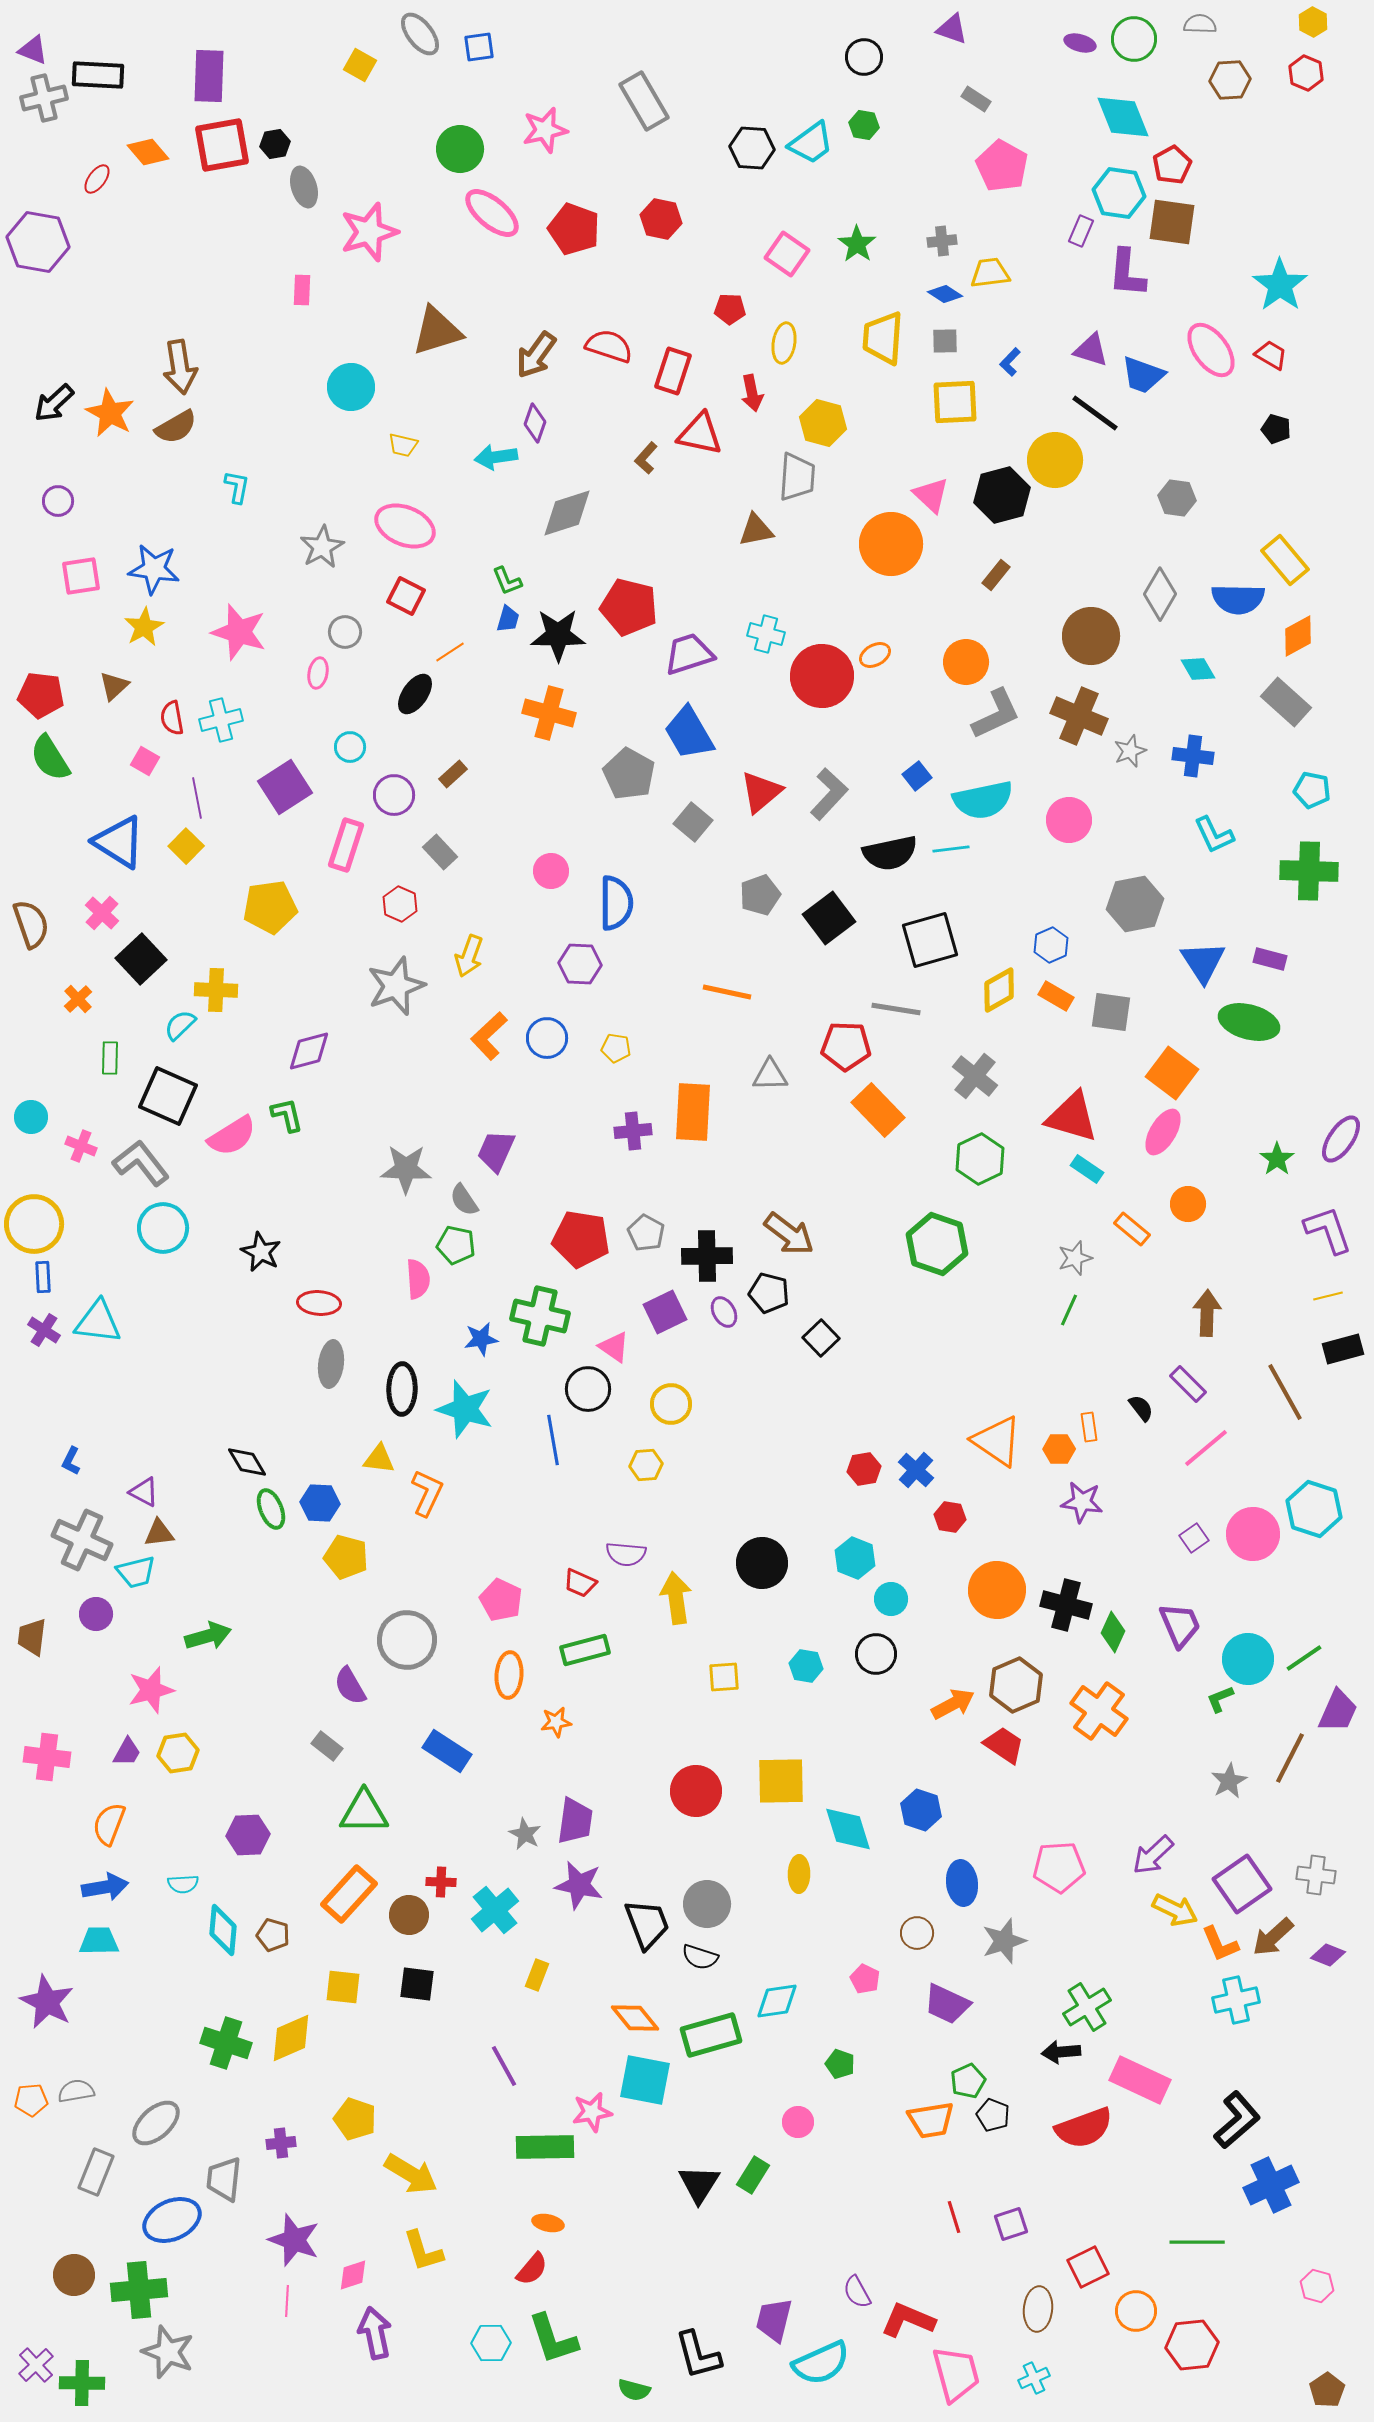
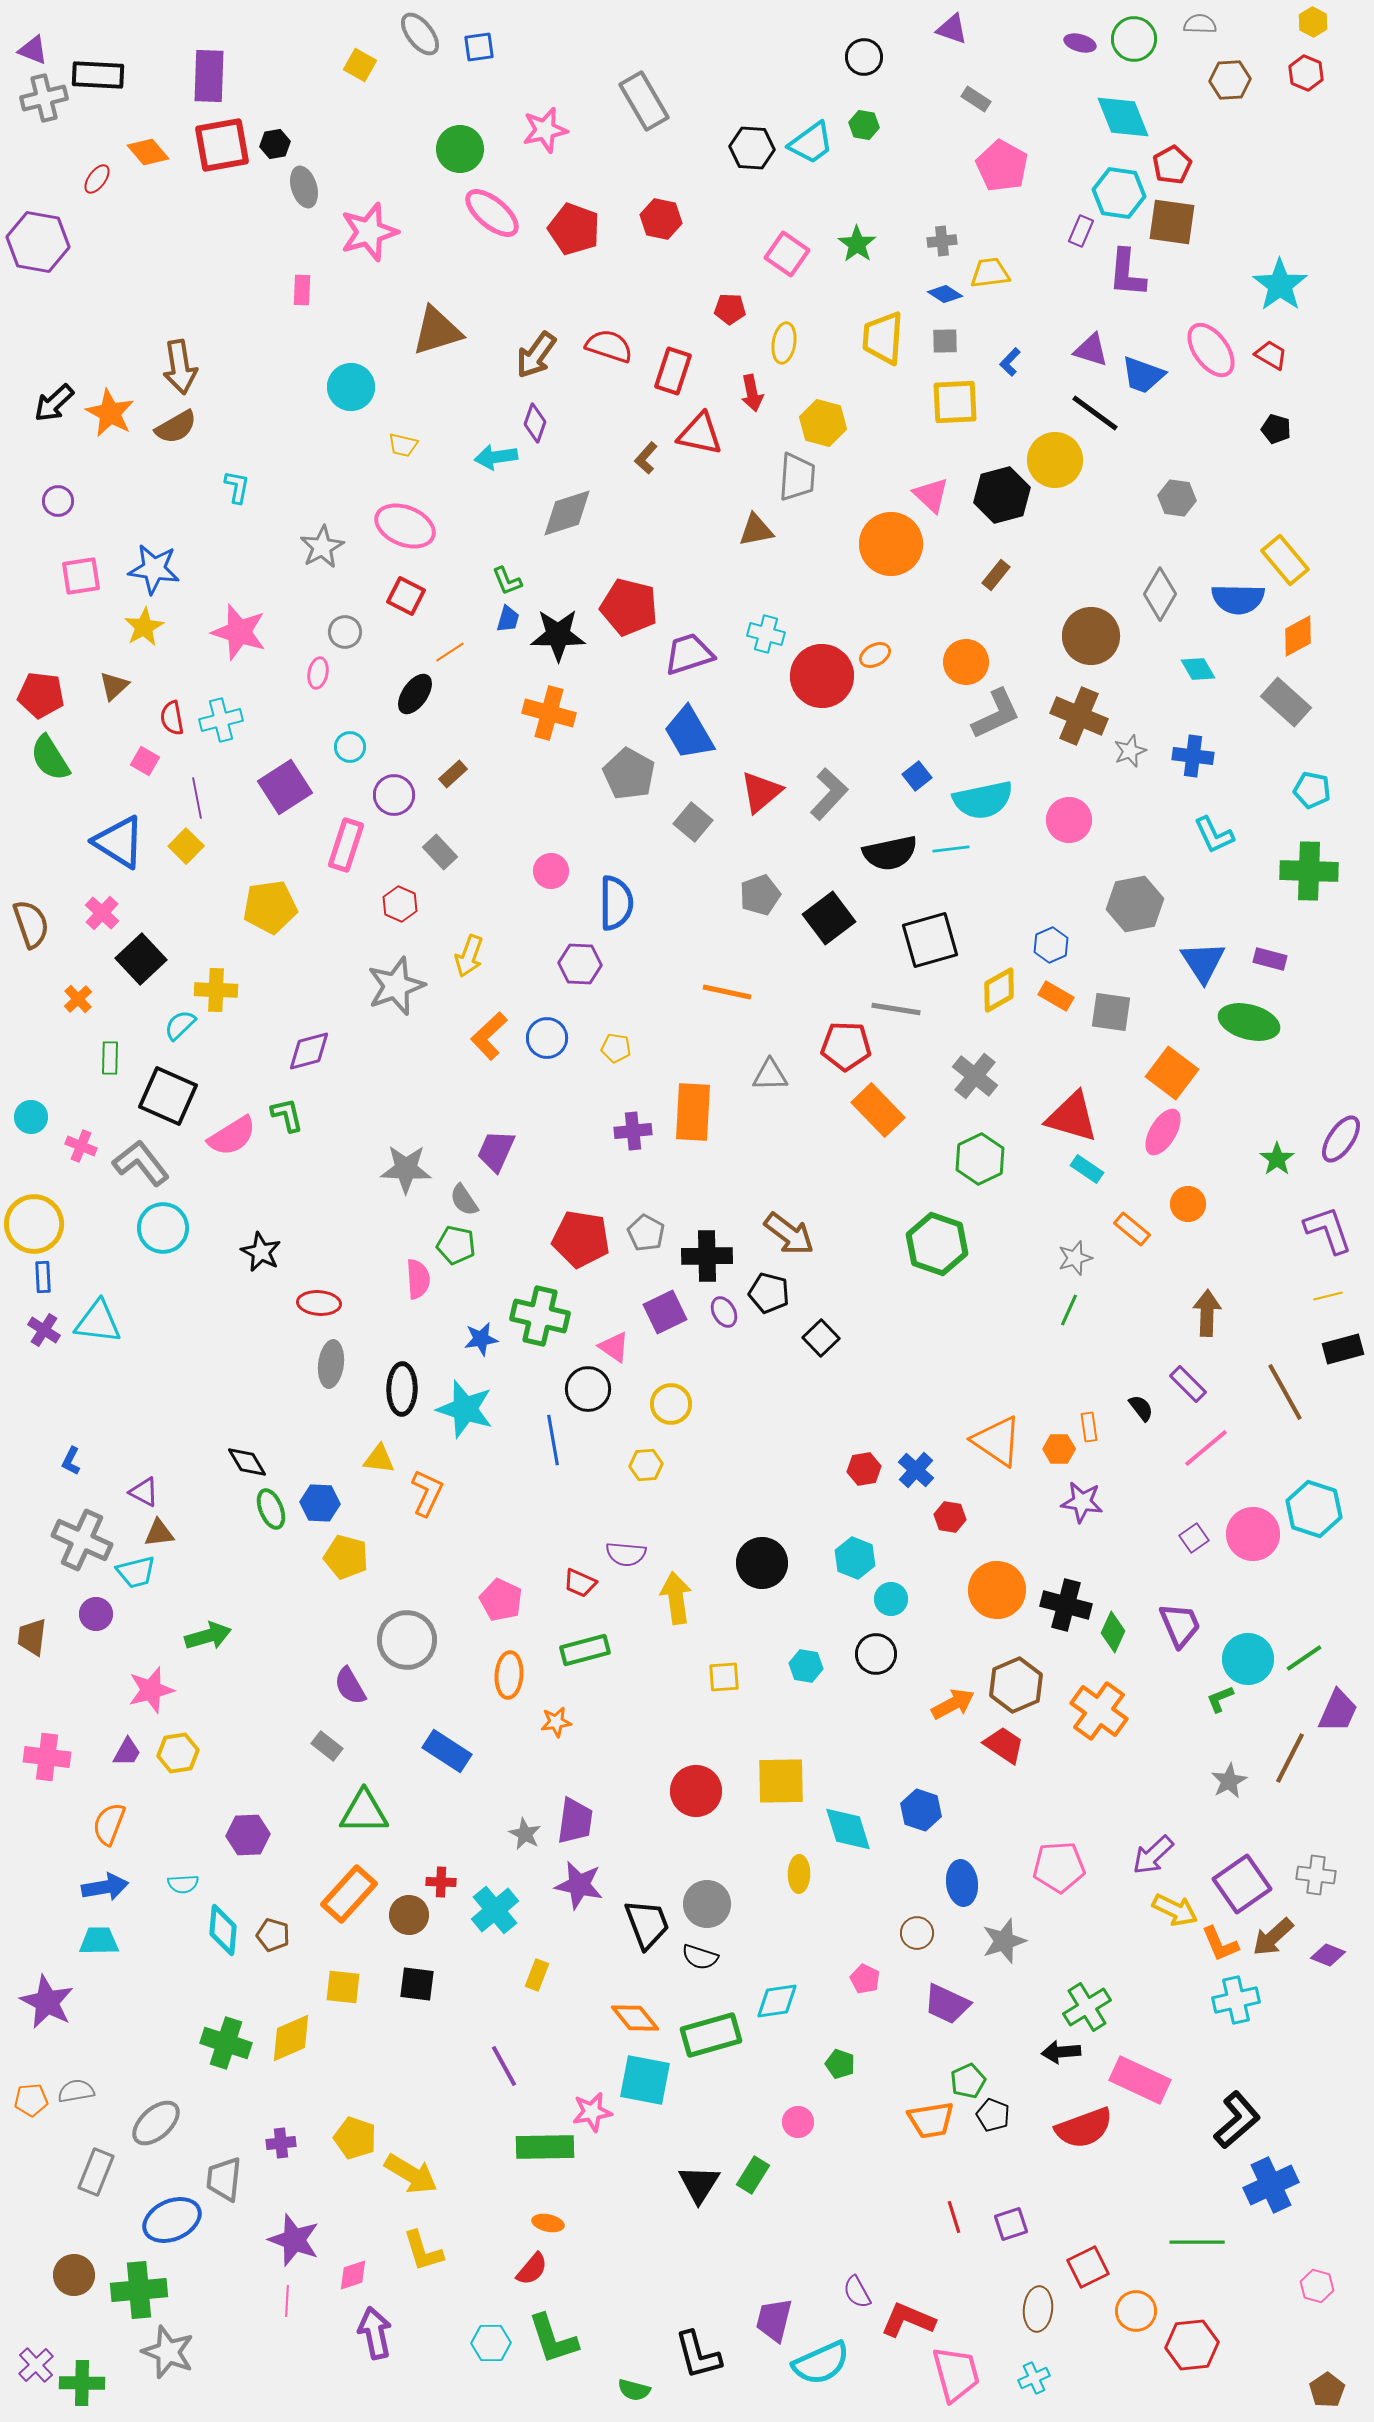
yellow pentagon at (355, 2119): moved 19 px down
